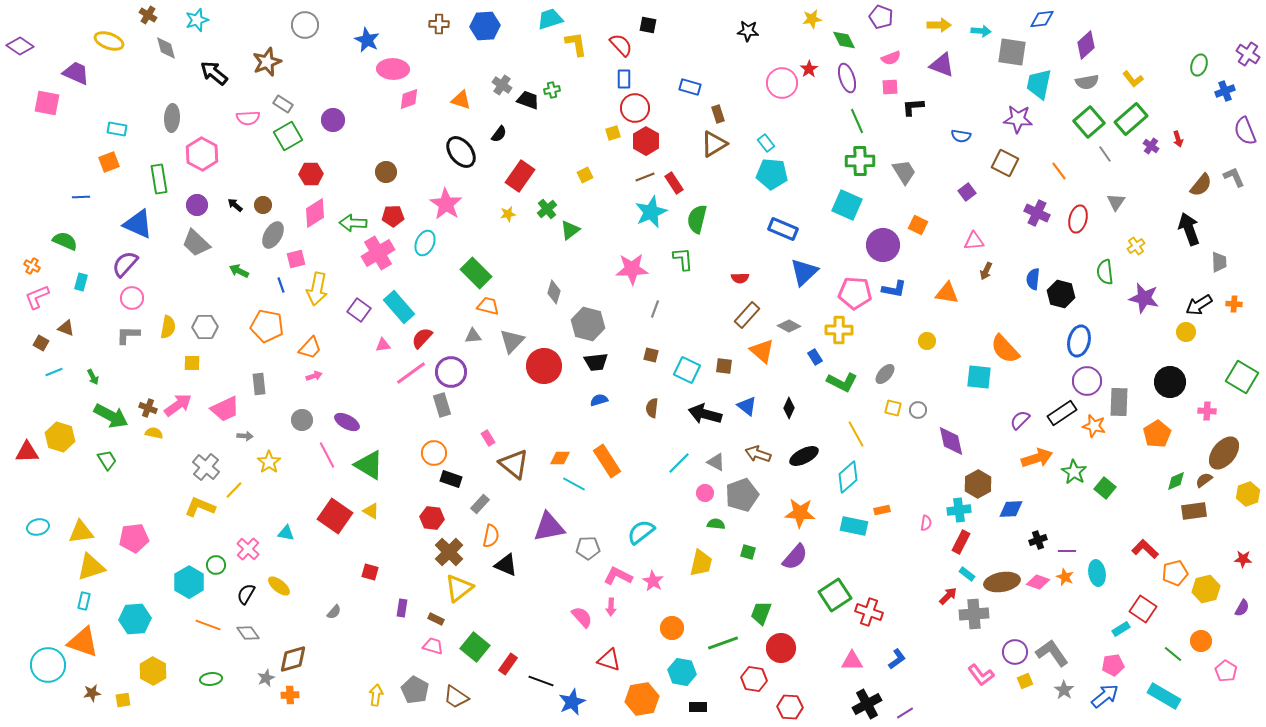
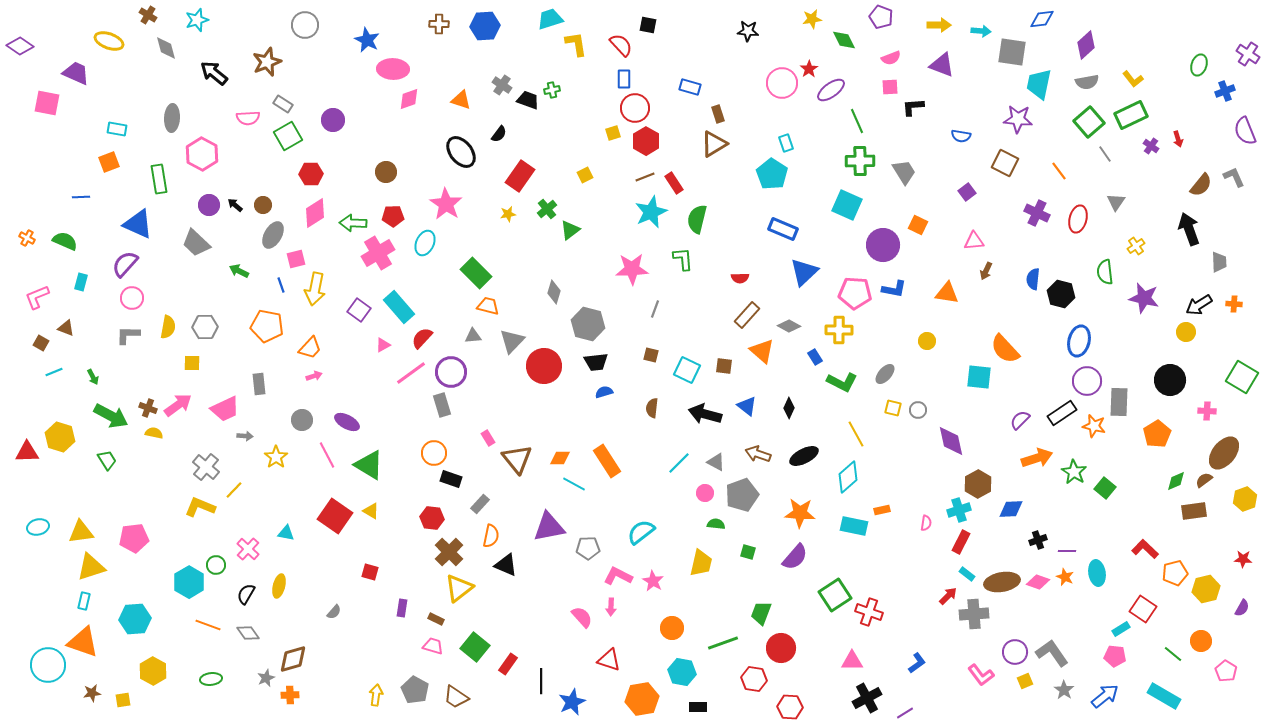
purple ellipse at (847, 78): moved 16 px left, 12 px down; rotated 72 degrees clockwise
green rectangle at (1131, 119): moved 4 px up; rotated 16 degrees clockwise
cyan rectangle at (766, 143): moved 20 px right; rotated 18 degrees clockwise
cyan pentagon at (772, 174): rotated 28 degrees clockwise
purple circle at (197, 205): moved 12 px right
orange cross at (32, 266): moved 5 px left, 28 px up
yellow arrow at (317, 289): moved 2 px left
pink triangle at (383, 345): rotated 21 degrees counterclockwise
black circle at (1170, 382): moved 2 px up
blue semicircle at (599, 400): moved 5 px right, 8 px up
yellow star at (269, 462): moved 7 px right, 5 px up
brown triangle at (514, 464): moved 3 px right, 5 px up; rotated 12 degrees clockwise
yellow hexagon at (1248, 494): moved 3 px left, 5 px down
cyan cross at (959, 510): rotated 10 degrees counterclockwise
yellow ellipse at (279, 586): rotated 65 degrees clockwise
blue L-shape at (897, 659): moved 20 px right, 4 px down
pink pentagon at (1113, 665): moved 2 px right, 9 px up; rotated 15 degrees clockwise
black line at (541, 681): rotated 70 degrees clockwise
black cross at (867, 704): moved 6 px up
